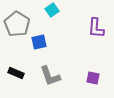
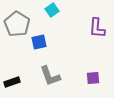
purple L-shape: moved 1 px right
black rectangle: moved 4 px left, 9 px down; rotated 42 degrees counterclockwise
purple square: rotated 16 degrees counterclockwise
